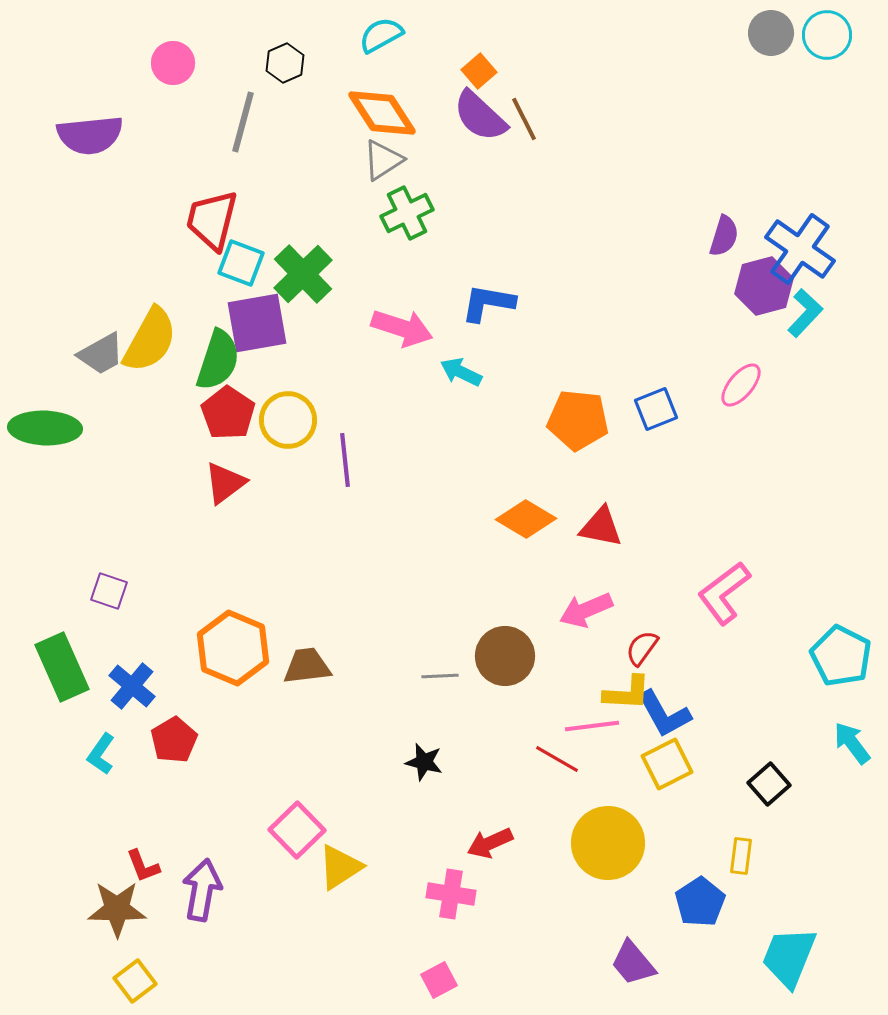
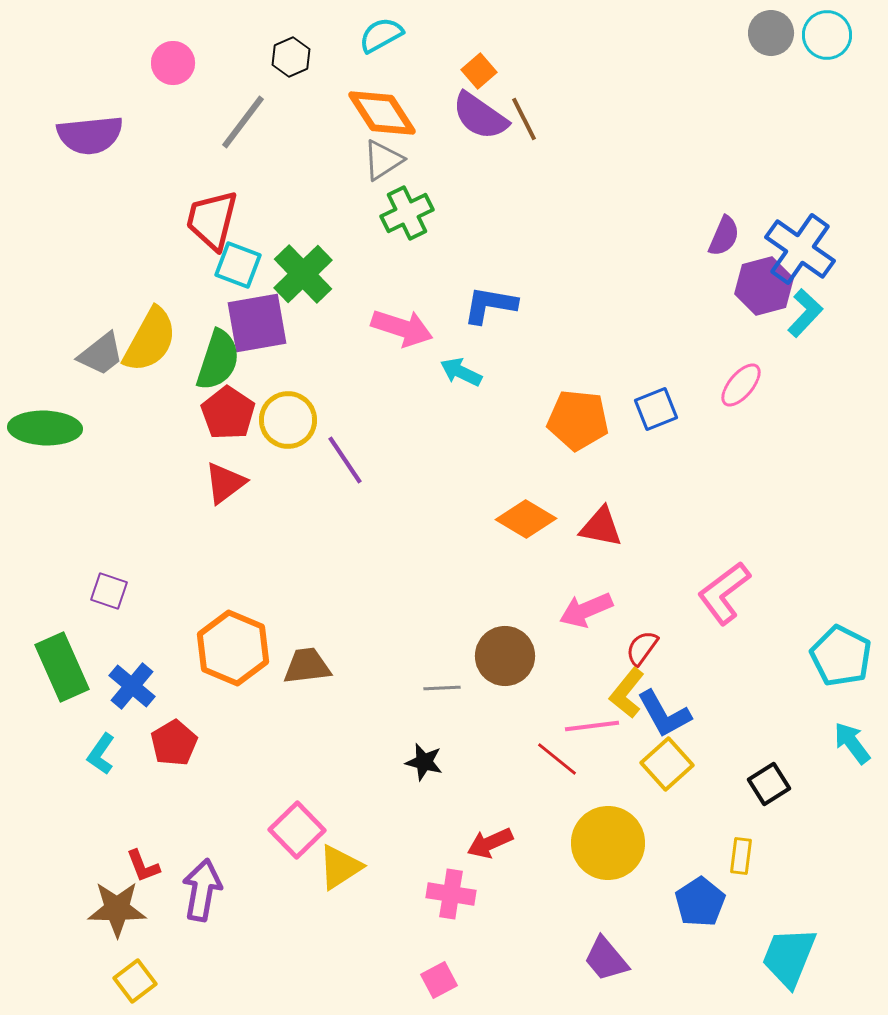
black hexagon at (285, 63): moved 6 px right, 6 px up
purple semicircle at (480, 116): rotated 8 degrees counterclockwise
gray line at (243, 122): rotated 22 degrees clockwise
purple semicircle at (724, 236): rotated 6 degrees clockwise
cyan square at (241, 263): moved 3 px left, 2 px down
blue L-shape at (488, 303): moved 2 px right, 2 px down
gray trapezoid at (101, 354): rotated 9 degrees counterclockwise
purple line at (345, 460): rotated 28 degrees counterclockwise
gray line at (440, 676): moved 2 px right, 12 px down
yellow L-shape at (627, 693): rotated 126 degrees clockwise
red pentagon at (174, 740): moved 3 px down
red line at (557, 759): rotated 9 degrees clockwise
yellow square at (667, 764): rotated 15 degrees counterclockwise
black square at (769, 784): rotated 9 degrees clockwise
purple trapezoid at (633, 963): moved 27 px left, 4 px up
